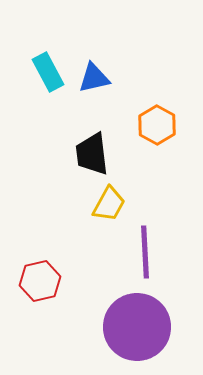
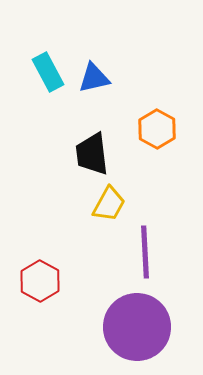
orange hexagon: moved 4 px down
red hexagon: rotated 18 degrees counterclockwise
